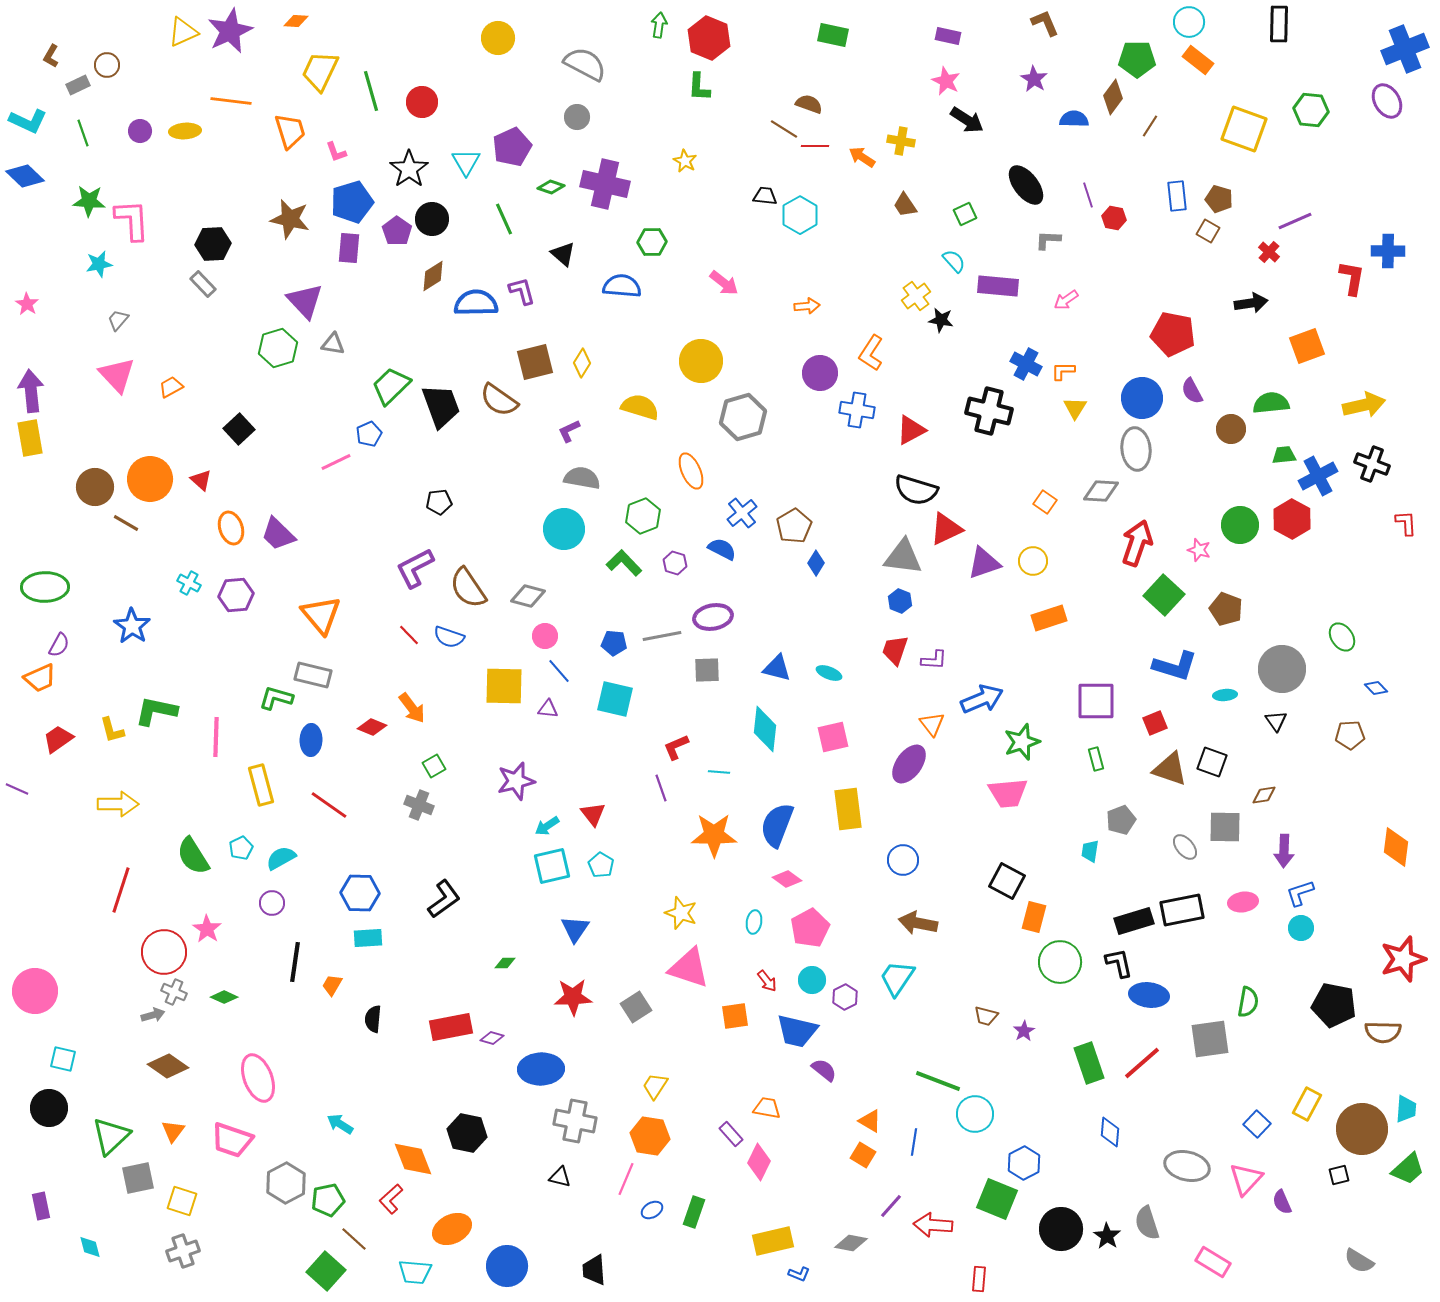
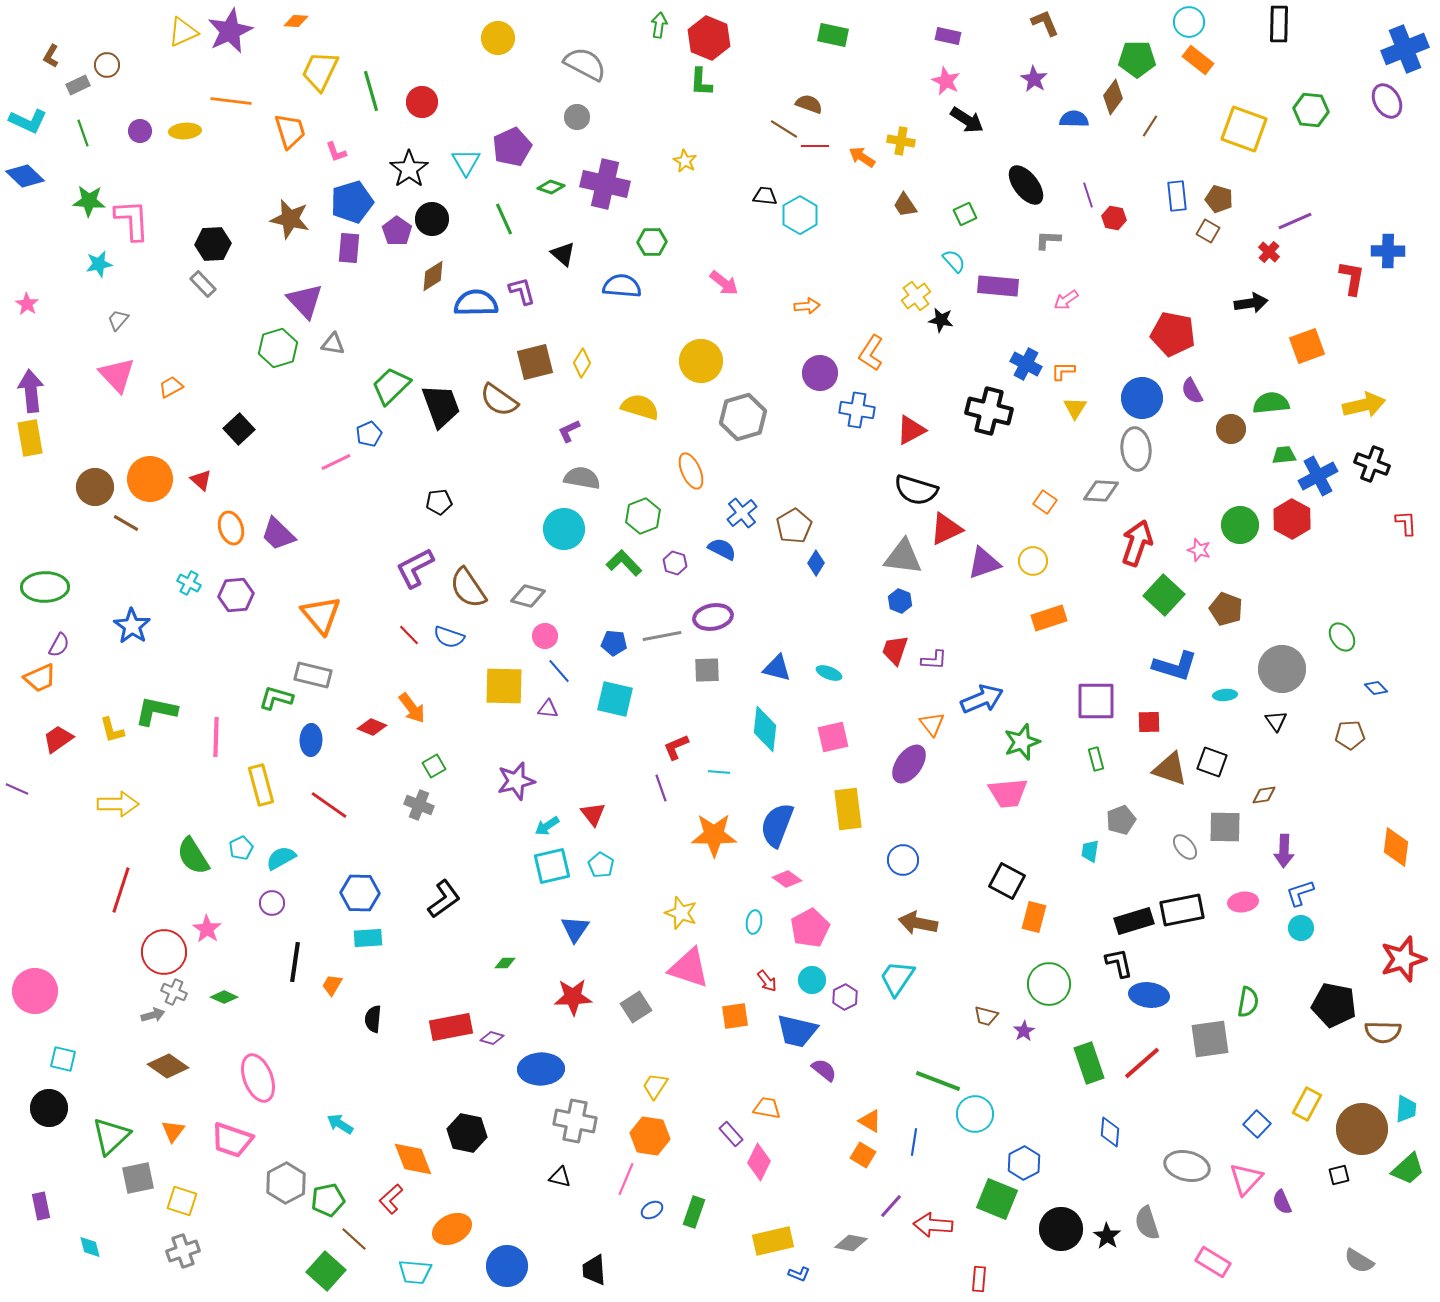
green L-shape at (699, 87): moved 2 px right, 5 px up
red square at (1155, 723): moved 6 px left, 1 px up; rotated 20 degrees clockwise
green circle at (1060, 962): moved 11 px left, 22 px down
